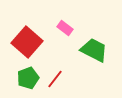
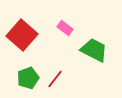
red square: moved 5 px left, 7 px up
